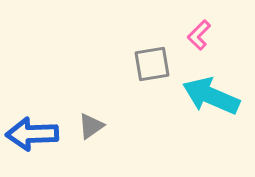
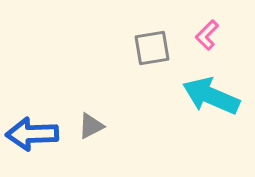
pink L-shape: moved 8 px right
gray square: moved 16 px up
gray triangle: rotated 8 degrees clockwise
